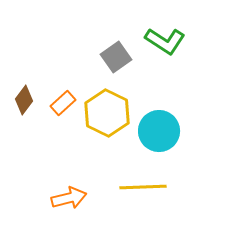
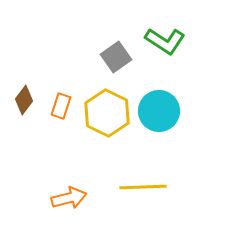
orange rectangle: moved 2 px left, 3 px down; rotated 30 degrees counterclockwise
cyan circle: moved 20 px up
